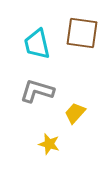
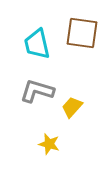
yellow trapezoid: moved 3 px left, 6 px up
